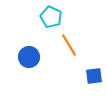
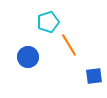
cyan pentagon: moved 3 px left, 5 px down; rotated 30 degrees clockwise
blue circle: moved 1 px left
